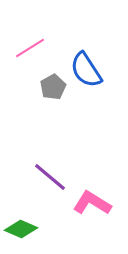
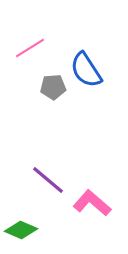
gray pentagon: rotated 25 degrees clockwise
purple line: moved 2 px left, 3 px down
pink L-shape: rotated 9 degrees clockwise
green diamond: moved 1 px down
